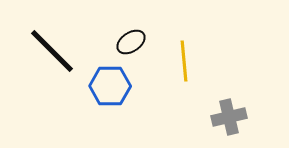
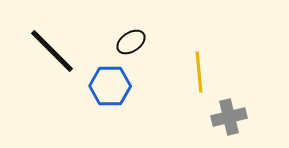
yellow line: moved 15 px right, 11 px down
